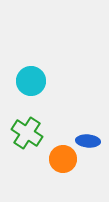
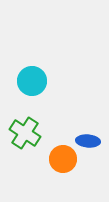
cyan circle: moved 1 px right
green cross: moved 2 px left
